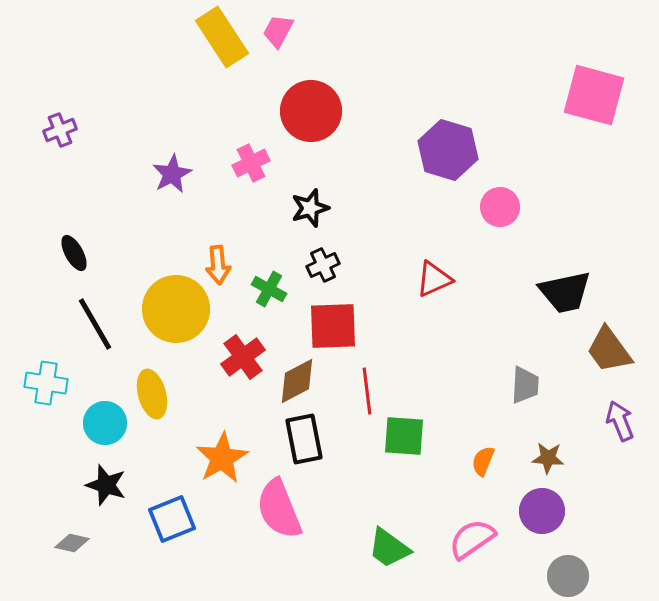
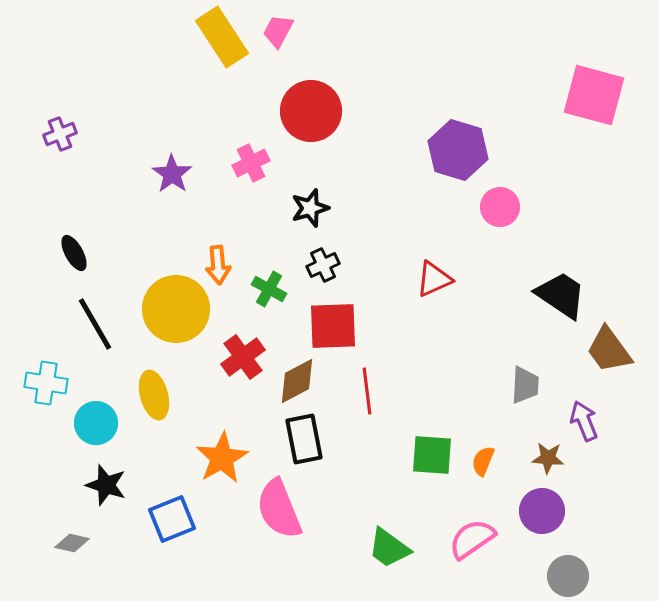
purple cross at (60, 130): moved 4 px down
purple hexagon at (448, 150): moved 10 px right
purple star at (172, 174): rotated 9 degrees counterclockwise
black trapezoid at (565, 292): moved 4 px left, 3 px down; rotated 134 degrees counterclockwise
yellow ellipse at (152, 394): moved 2 px right, 1 px down
purple arrow at (620, 421): moved 36 px left
cyan circle at (105, 423): moved 9 px left
green square at (404, 436): moved 28 px right, 19 px down
